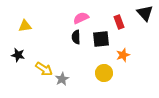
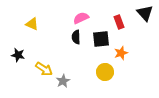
yellow triangle: moved 7 px right, 2 px up; rotated 32 degrees clockwise
orange star: moved 2 px left, 2 px up
yellow circle: moved 1 px right, 1 px up
gray star: moved 1 px right, 2 px down
